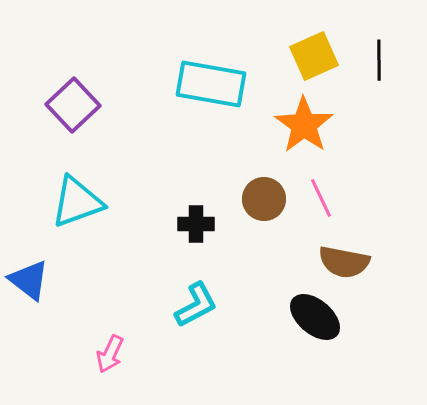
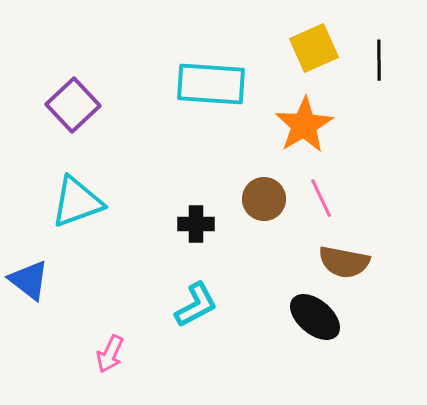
yellow square: moved 8 px up
cyan rectangle: rotated 6 degrees counterclockwise
orange star: rotated 6 degrees clockwise
